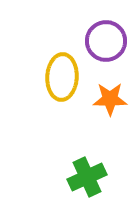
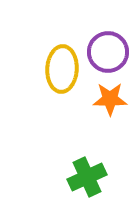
purple circle: moved 2 px right, 11 px down
yellow ellipse: moved 8 px up
